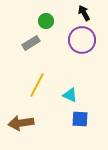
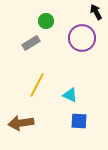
black arrow: moved 12 px right, 1 px up
purple circle: moved 2 px up
blue square: moved 1 px left, 2 px down
